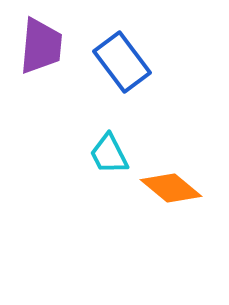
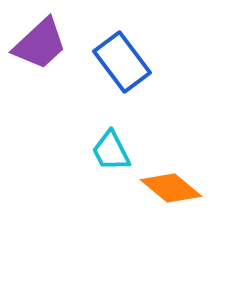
purple trapezoid: moved 1 px left, 2 px up; rotated 42 degrees clockwise
cyan trapezoid: moved 2 px right, 3 px up
